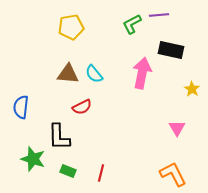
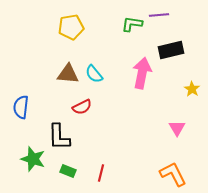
green L-shape: rotated 35 degrees clockwise
black rectangle: rotated 25 degrees counterclockwise
